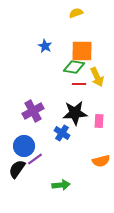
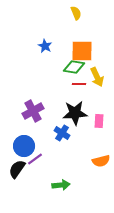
yellow semicircle: rotated 88 degrees clockwise
